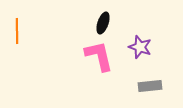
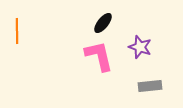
black ellipse: rotated 20 degrees clockwise
